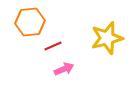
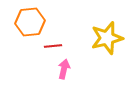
red line: rotated 18 degrees clockwise
pink arrow: rotated 54 degrees counterclockwise
